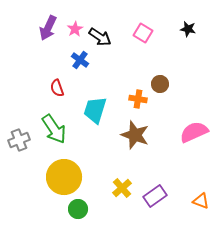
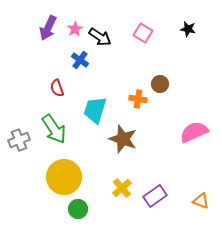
brown star: moved 12 px left, 4 px down
